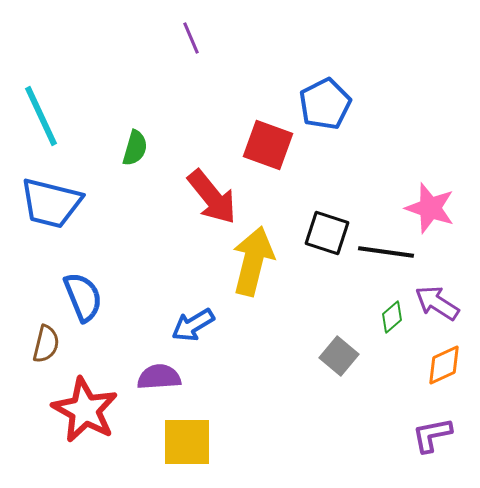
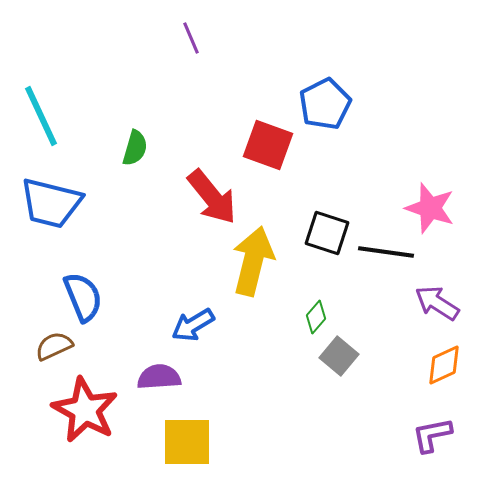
green diamond: moved 76 px left; rotated 8 degrees counterclockwise
brown semicircle: moved 8 px right, 2 px down; rotated 129 degrees counterclockwise
